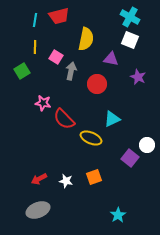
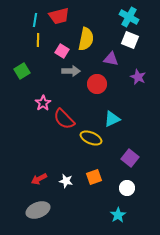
cyan cross: moved 1 px left
yellow line: moved 3 px right, 7 px up
pink square: moved 6 px right, 6 px up
gray arrow: rotated 78 degrees clockwise
pink star: rotated 28 degrees clockwise
white circle: moved 20 px left, 43 px down
